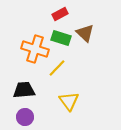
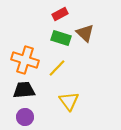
orange cross: moved 10 px left, 11 px down
